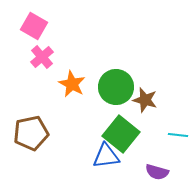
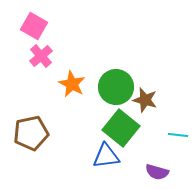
pink cross: moved 1 px left, 1 px up
green square: moved 6 px up
